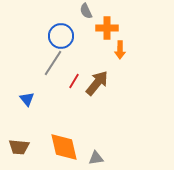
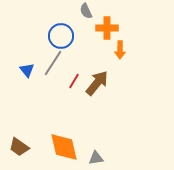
blue triangle: moved 29 px up
brown trapezoid: rotated 30 degrees clockwise
